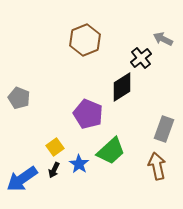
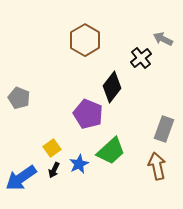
brown hexagon: rotated 8 degrees counterclockwise
black diamond: moved 10 px left; rotated 20 degrees counterclockwise
yellow square: moved 3 px left, 1 px down
blue star: rotated 12 degrees clockwise
blue arrow: moved 1 px left, 1 px up
